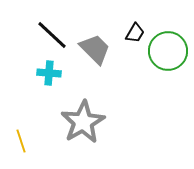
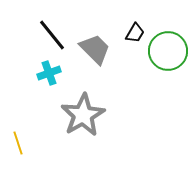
black line: rotated 8 degrees clockwise
cyan cross: rotated 25 degrees counterclockwise
gray star: moved 7 px up
yellow line: moved 3 px left, 2 px down
